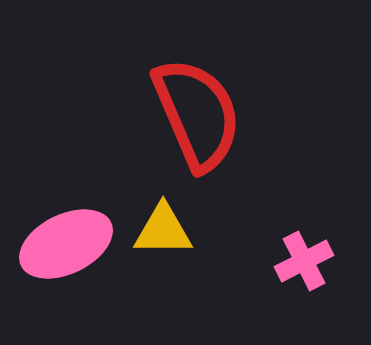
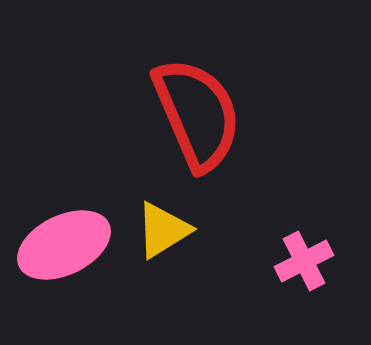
yellow triangle: rotated 32 degrees counterclockwise
pink ellipse: moved 2 px left, 1 px down
